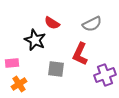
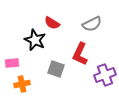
gray square: rotated 12 degrees clockwise
orange cross: moved 3 px right; rotated 21 degrees clockwise
